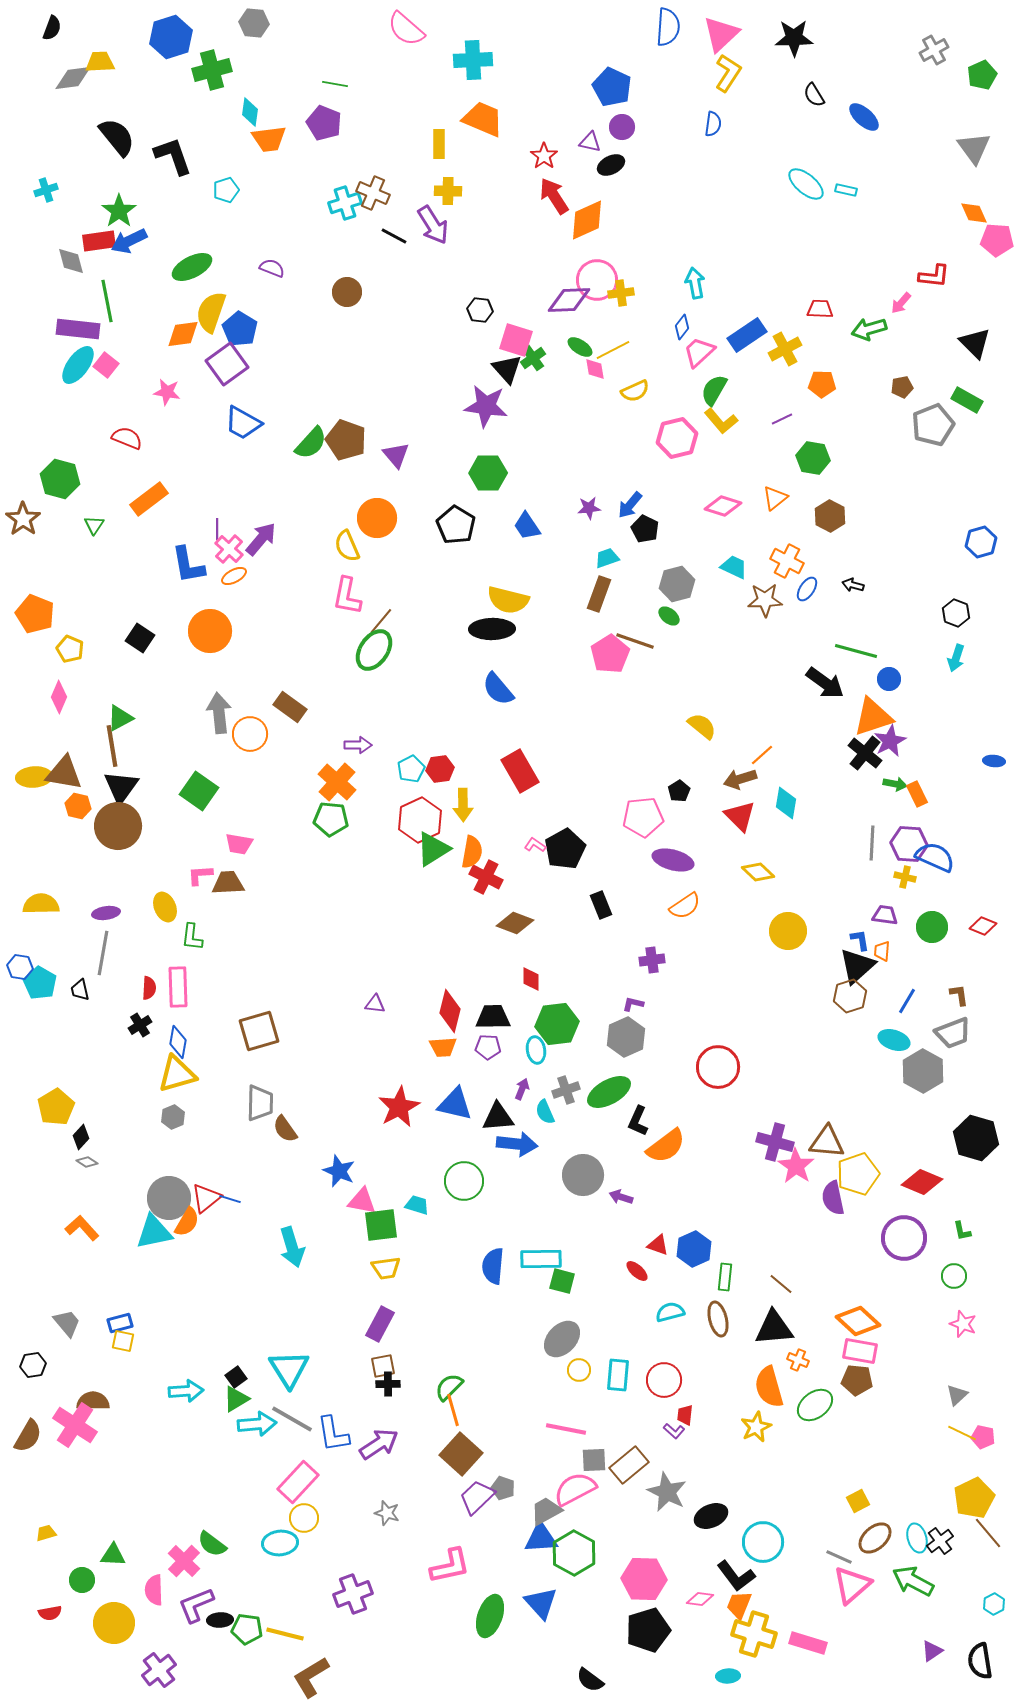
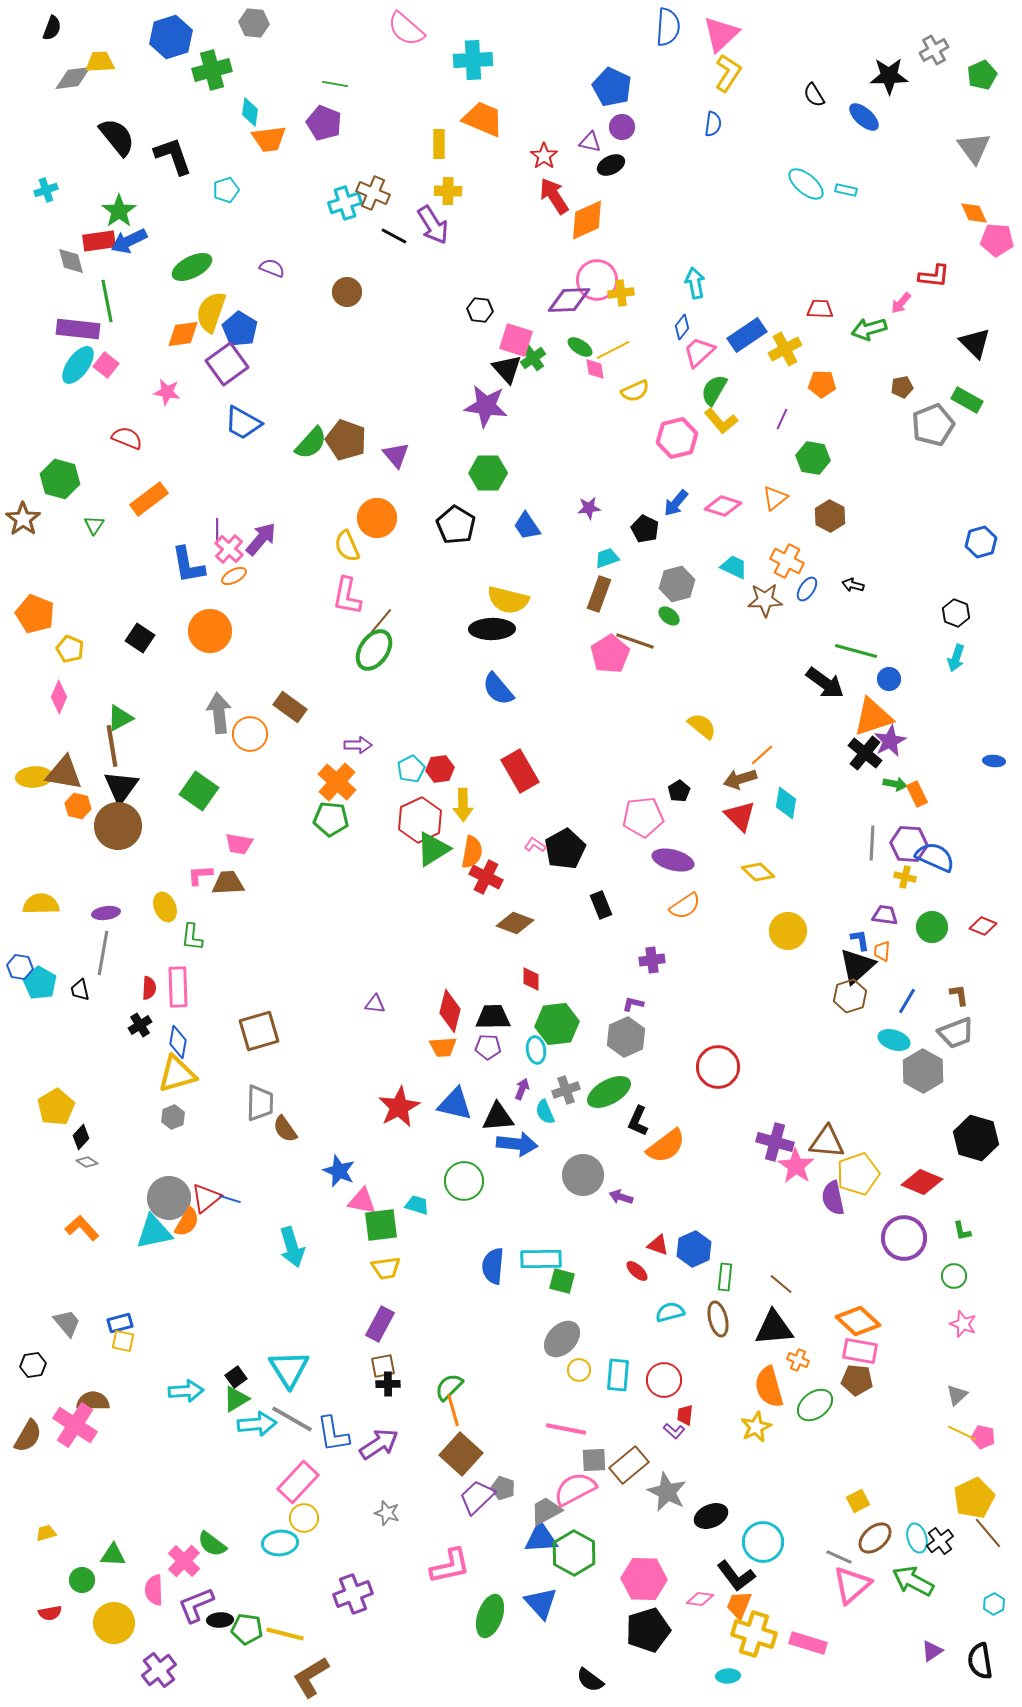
black star at (794, 38): moved 95 px right, 38 px down
purple line at (782, 419): rotated 40 degrees counterclockwise
blue arrow at (630, 505): moved 46 px right, 2 px up
gray trapezoid at (953, 1033): moved 3 px right
